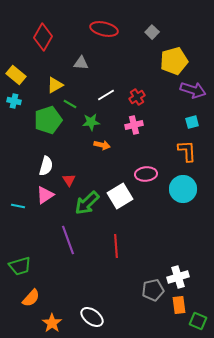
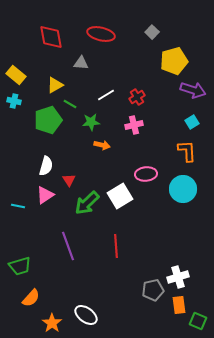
red ellipse: moved 3 px left, 5 px down
red diamond: moved 8 px right; rotated 40 degrees counterclockwise
cyan square: rotated 16 degrees counterclockwise
purple line: moved 6 px down
white ellipse: moved 6 px left, 2 px up
